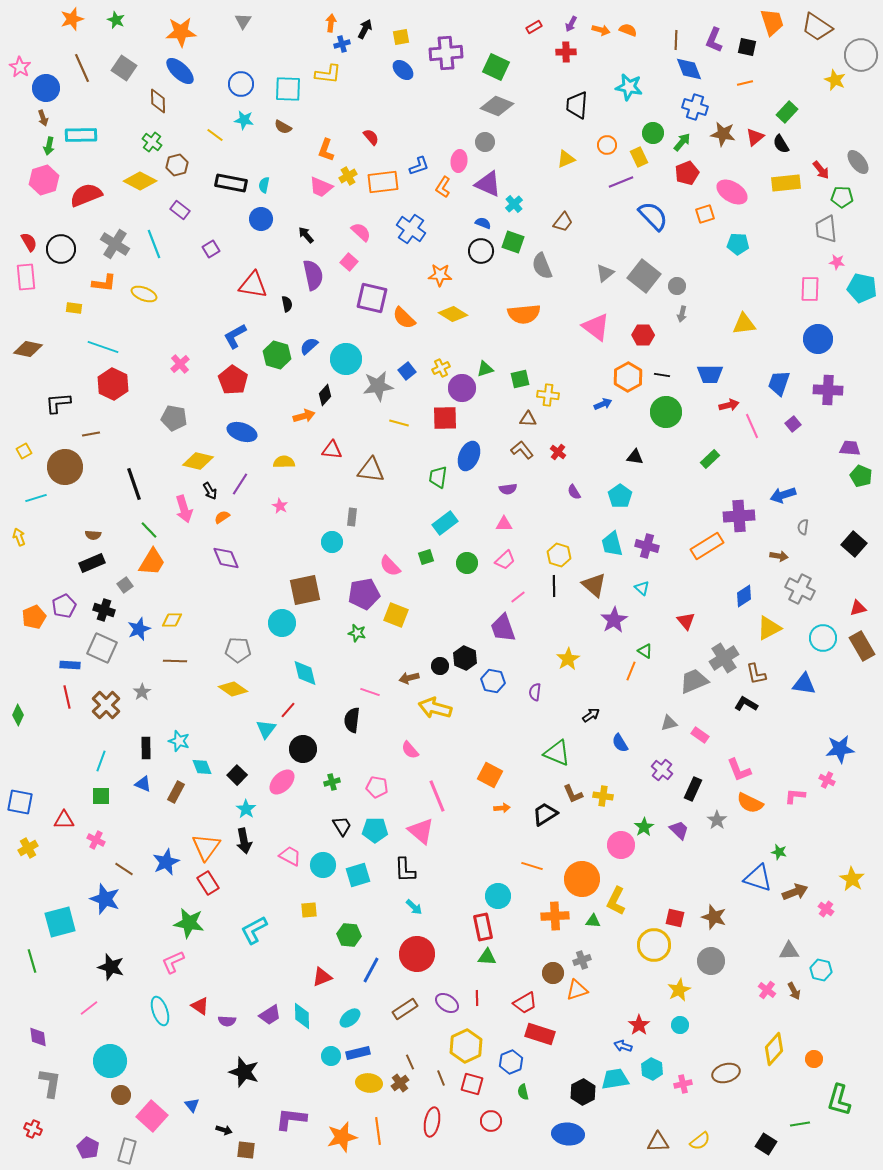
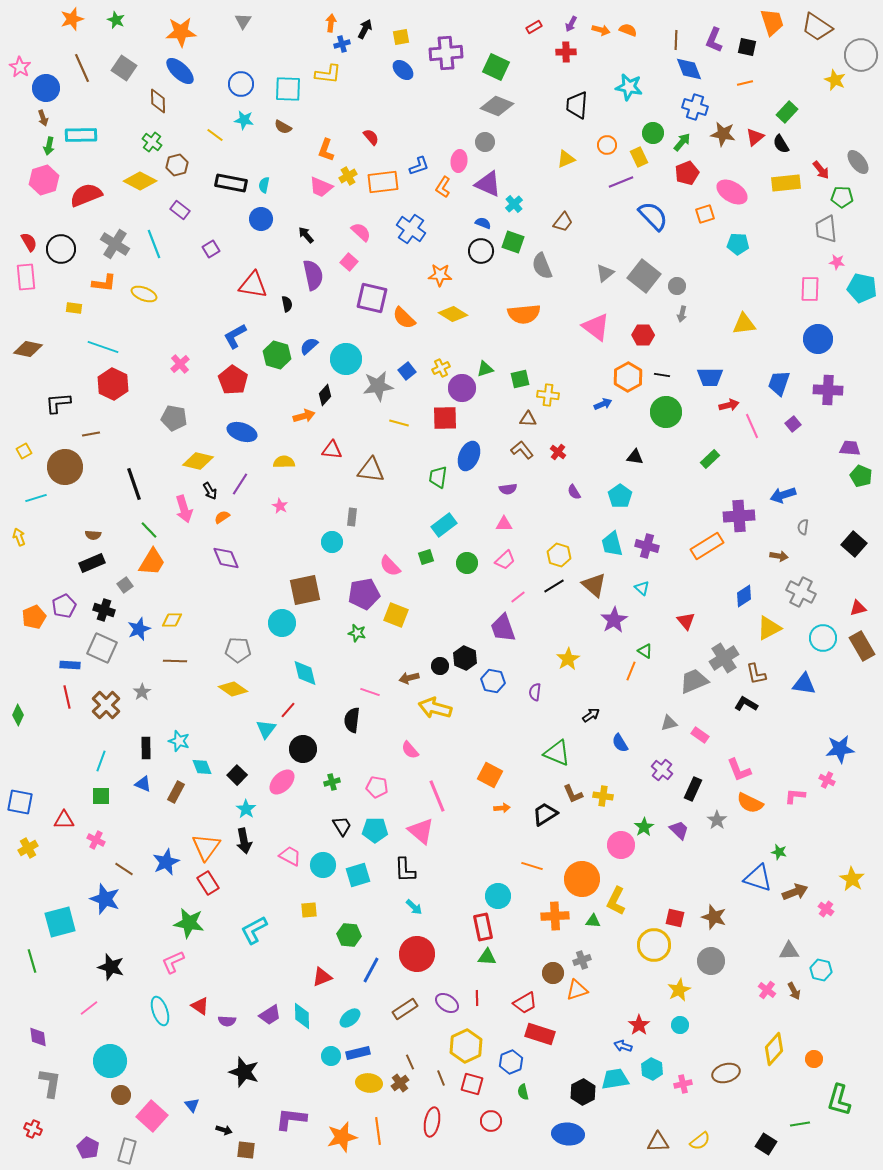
blue trapezoid at (710, 374): moved 3 px down
cyan rectangle at (445, 523): moved 1 px left, 2 px down
black line at (554, 586): rotated 60 degrees clockwise
gray cross at (800, 589): moved 1 px right, 3 px down
